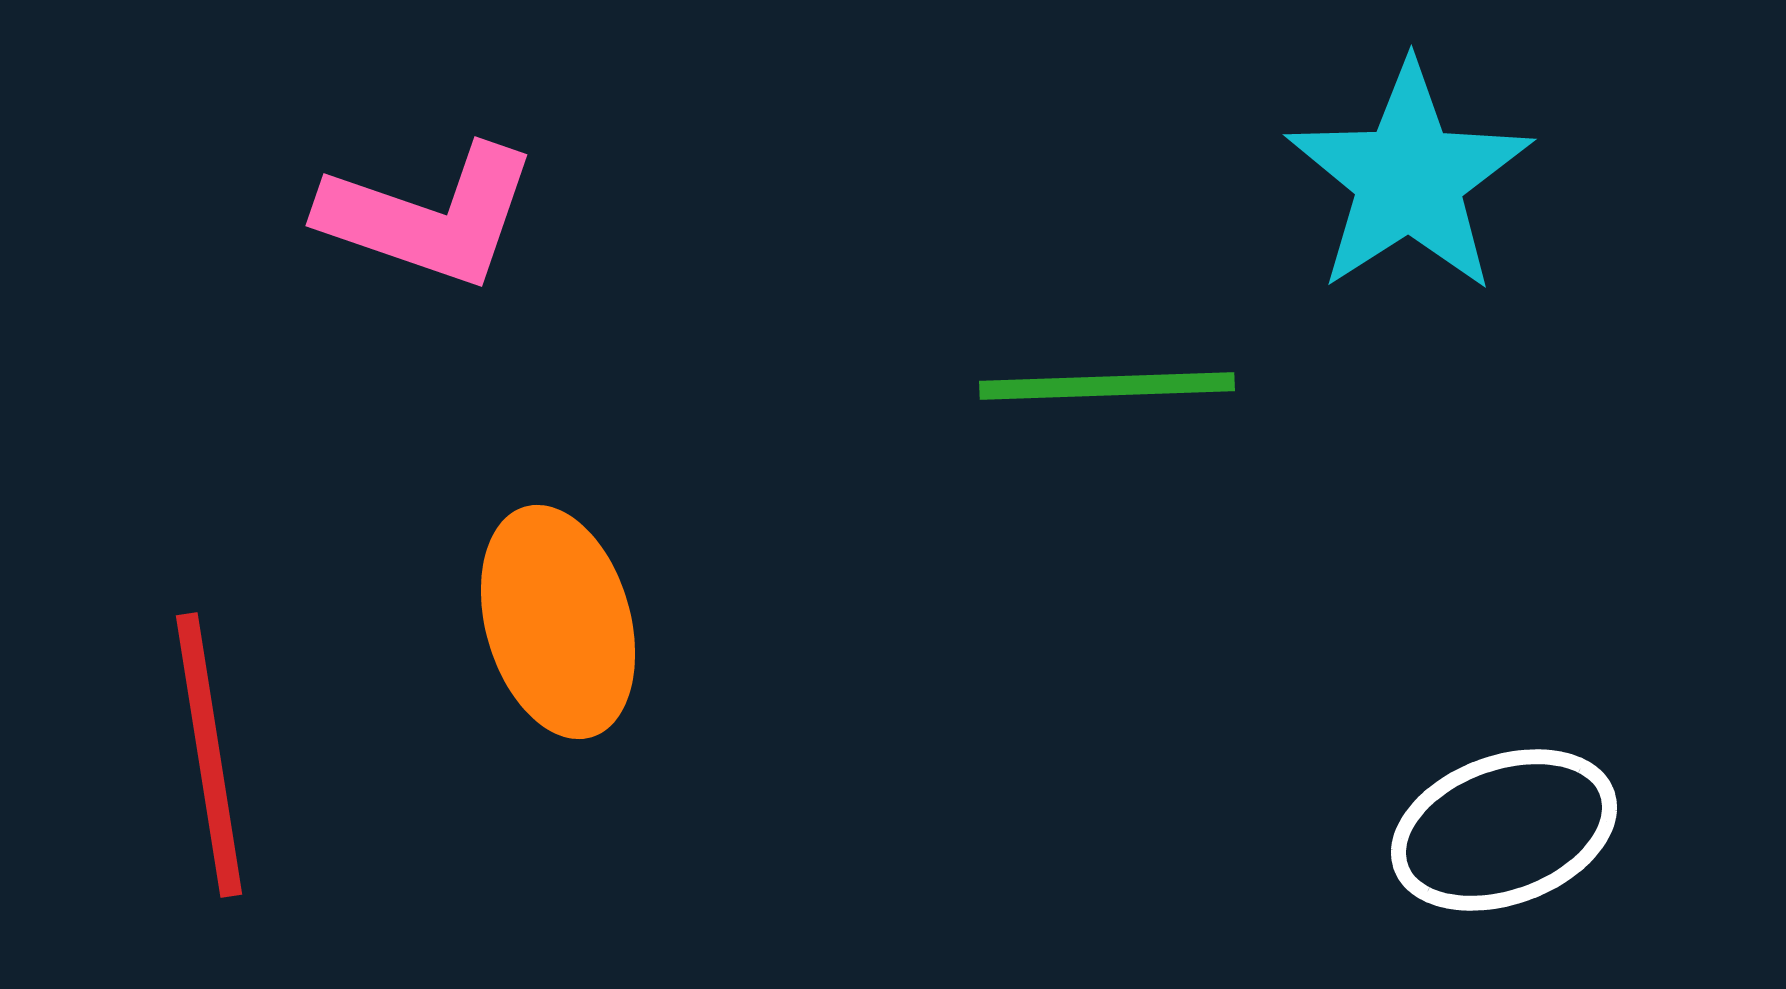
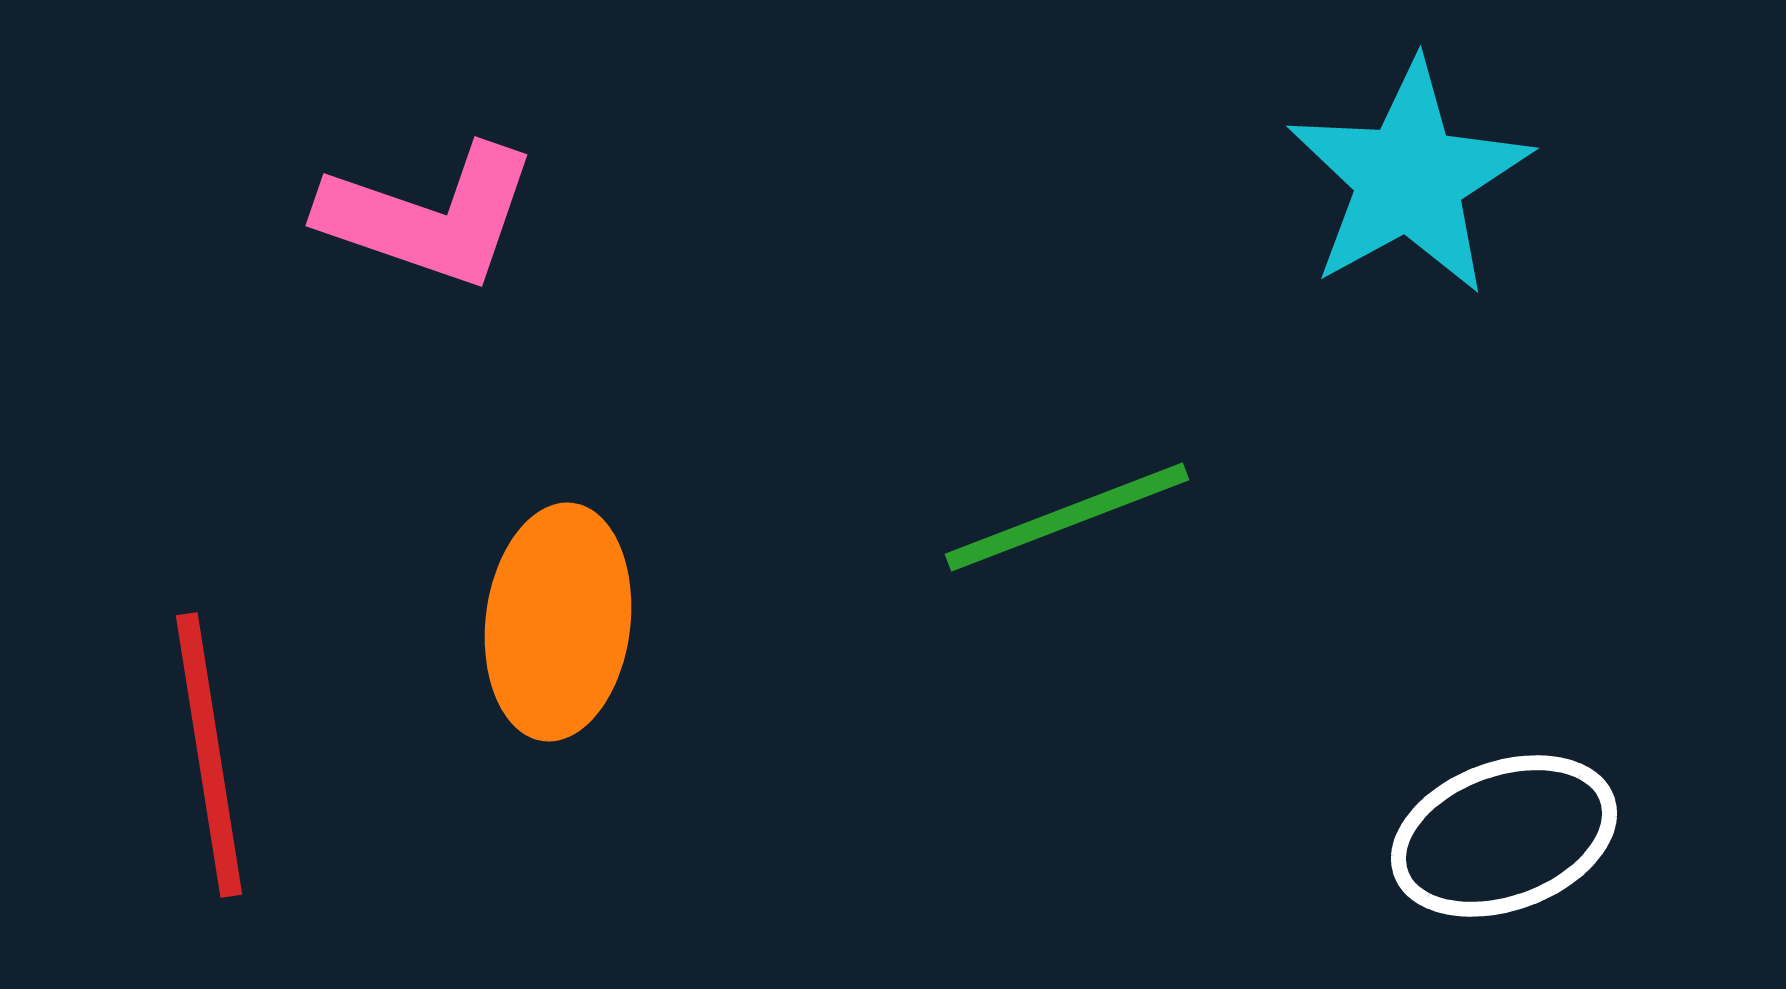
cyan star: rotated 4 degrees clockwise
green line: moved 40 px left, 131 px down; rotated 19 degrees counterclockwise
orange ellipse: rotated 23 degrees clockwise
white ellipse: moved 6 px down
